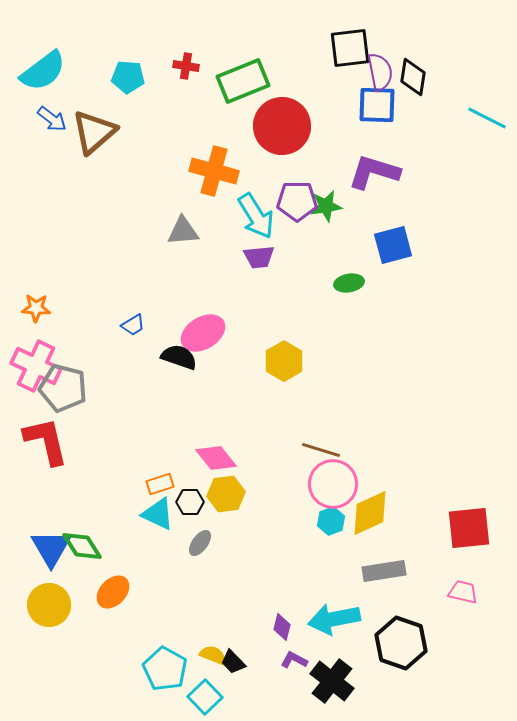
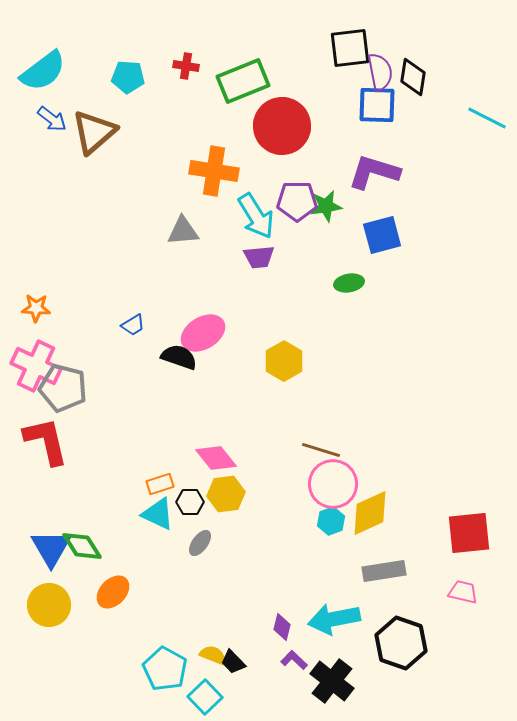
orange cross at (214, 171): rotated 6 degrees counterclockwise
blue square at (393, 245): moved 11 px left, 10 px up
red square at (469, 528): moved 5 px down
purple L-shape at (294, 660): rotated 16 degrees clockwise
